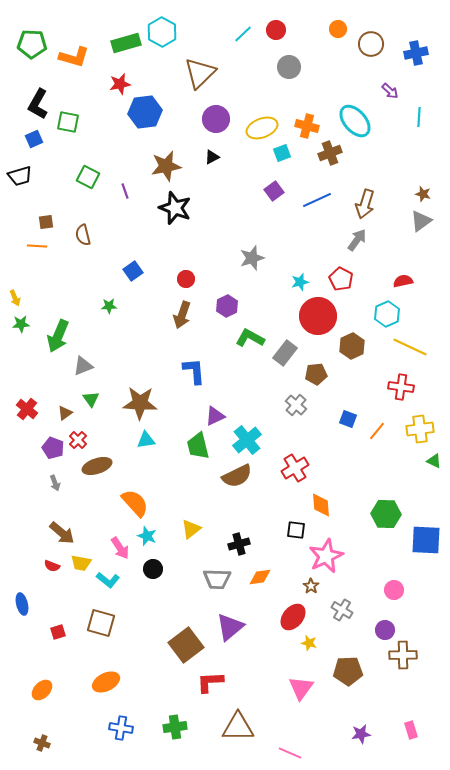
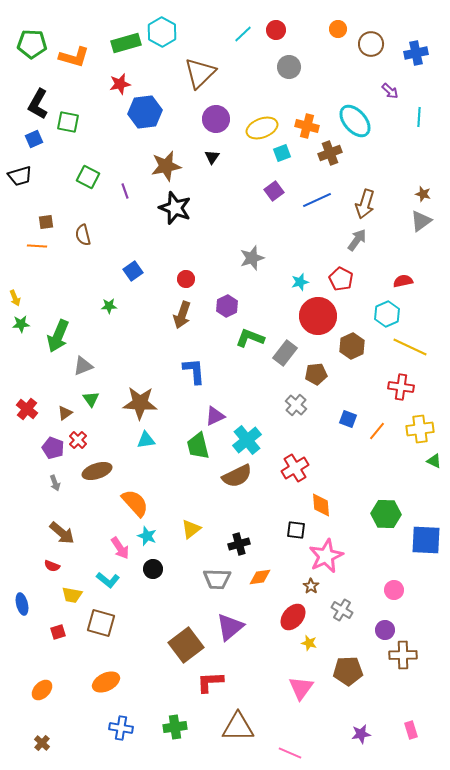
black triangle at (212, 157): rotated 28 degrees counterclockwise
green L-shape at (250, 338): rotated 8 degrees counterclockwise
brown ellipse at (97, 466): moved 5 px down
yellow trapezoid at (81, 563): moved 9 px left, 32 px down
brown cross at (42, 743): rotated 21 degrees clockwise
